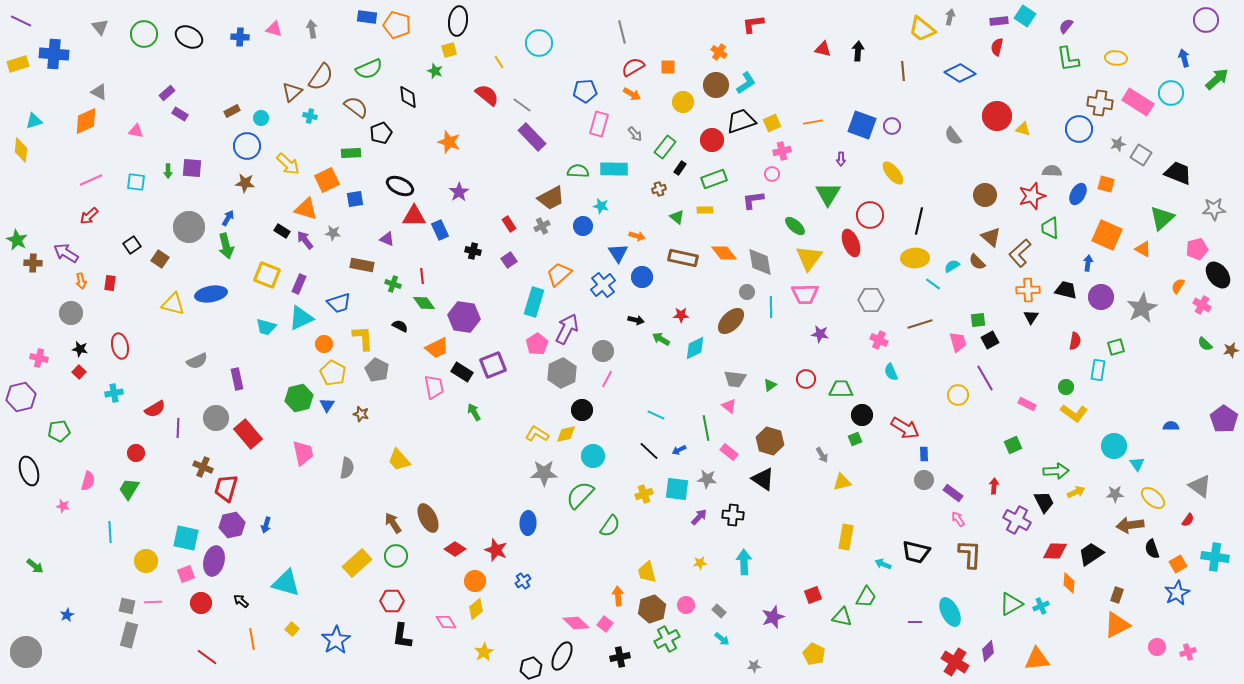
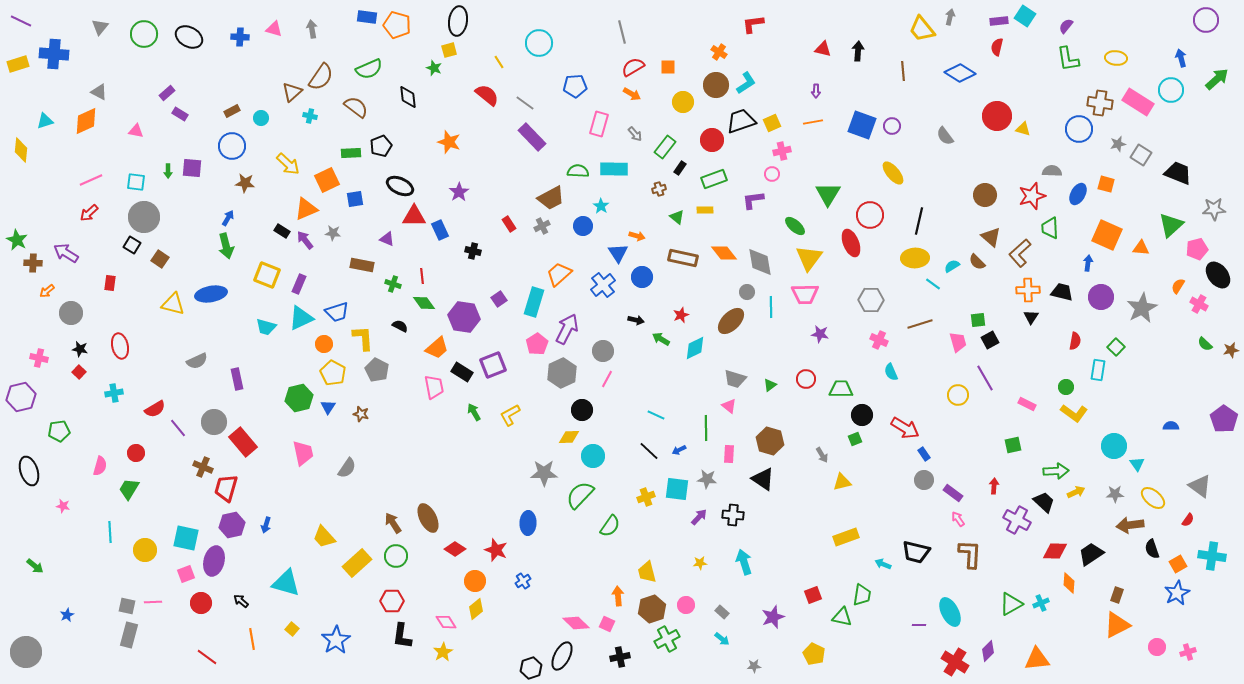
gray triangle at (100, 27): rotated 18 degrees clockwise
yellow trapezoid at (922, 29): rotated 12 degrees clockwise
blue arrow at (1184, 58): moved 3 px left
green star at (435, 71): moved 1 px left, 3 px up
blue pentagon at (585, 91): moved 10 px left, 5 px up
cyan circle at (1171, 93): moved 3 px up
gray line at (522, 105): moved 3 px right, 2 px up
cyan triangle at (34, 121): moved 11 px right
black pentagon at (381, 133): moved 13 px down
gray semicircle at (953, 136): moved 8 px left
blue circle at (247, 146): moved 15 px left
purple arrow at (841, 159): moved 25 px left, 68 px up
cyan star at (601, 206): rotated 21 degrees clockwise
orange triangle at (306, 209): rotated 40 degrees counterclockwise
red arrow at (89, 216): moved 3 px up
green triangle at (1162, 218): moved 9 px right, 7 px down
gray circle at (189, 227): moved 45 px left, 10 px up
black square at (132, 245): rotated 24 degrees counterclockwise
orange triangle at (1143, 249): moved 2 px left, 1 px up; rotated 24 degrees counterclockwise
purple square at (509, 260): moved 10 px left, 39 px down
orange arrow at (81, 281): moved 34 px left, 10 px down; rotated 63 degrees clockwise
black trapezoid at (1066, 290): moved 4 px left, 2 px down
blue trapezoid at (339, 303): moved 2 px left, 9 px down
pink cross at (1202, 305): moved 3 px left, 1 px up
red star at (681, 315): rotated 21 degrees counterclockwise
green square at (1116, 347): rotated 30 degrees counterclockwise
orange trapezoid at (437, 348): rotated 15 degrees counterclockwise
gray trapezoid at (735, 379): rotated 10 degrees clockwise
blue triangle at (327, 405): moved 1 px right, 2 px down
gray circle at (216, 418): moved 2 px left, 4 px down
purple line at (178, 428): rotated 42 degrees counterclockwise
green line at (706, 428): rotated 10 degrees clockwise
red rectangle at (248, 434): moved 5 px left, 8 px down
yellow L-shape at (537, 434): moved 27 px left, 19 px up; rotated 60 degrees counterclockwise
yellow diamond at (566, 434): moved 3 px right, 3 px down; rotated 10 degrees clockwise
green square at (1013, 445): rotated 12 degrees clockwise
pink rectangle at (729, 452): moved 2 px down; rotated 54 degrees clockwise
blue rectangle at (924, 454): rotated 32 degrees counterclockwise
yellow trapezoid at (399, 460): moved 75 px left, 77 px down
gray semicircle at (347, 468): rotated 25 degrees clockwise
pink semicircle at (88, 481): moved 12 px right, 15 px up
yellow cross at (644, 494): moved 2 px right, 3 px down
black trapezoid at (1044, 502): rotated 20 degrees counterclockwise
yellow rectangle at (846, 537): rotated 60 degrees clockwise
cyan cross at (1215, 557): moved 3 px left, 1 px up
yellow circle at (146, 561): moved 1 px left, 11 px up
cyan arrow at (744, 562): rotated 15 degrees counterclockwise
green trapezoid at (866, 597): moved 4 px left, 2 px up; rotated 20 degrees counterclockwise
cyan cross at (1041, 606): moved 3 px up
gray rectangle at (719, 611): moved 3 px right, 1 px down
purple line at (915, 622): moved 4 px right, 3 px down
pink square at (605, 624): moved 2 px right; rotated 14 degrees counterclockwise
yellow star at (484, 652): moved 41 px left
